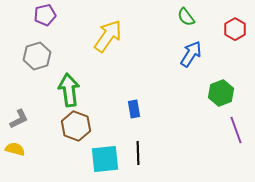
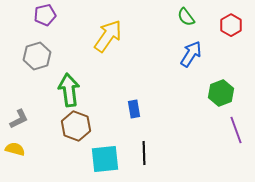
red hexagon: moved 4 px left, 4 px up
black line: moved 6 px right
